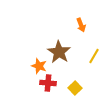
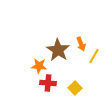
orange arrow: moved 19 px down
brown star: moved 1 px left, 2 px up
orange star: rotated 14 degrees counterclockwise
